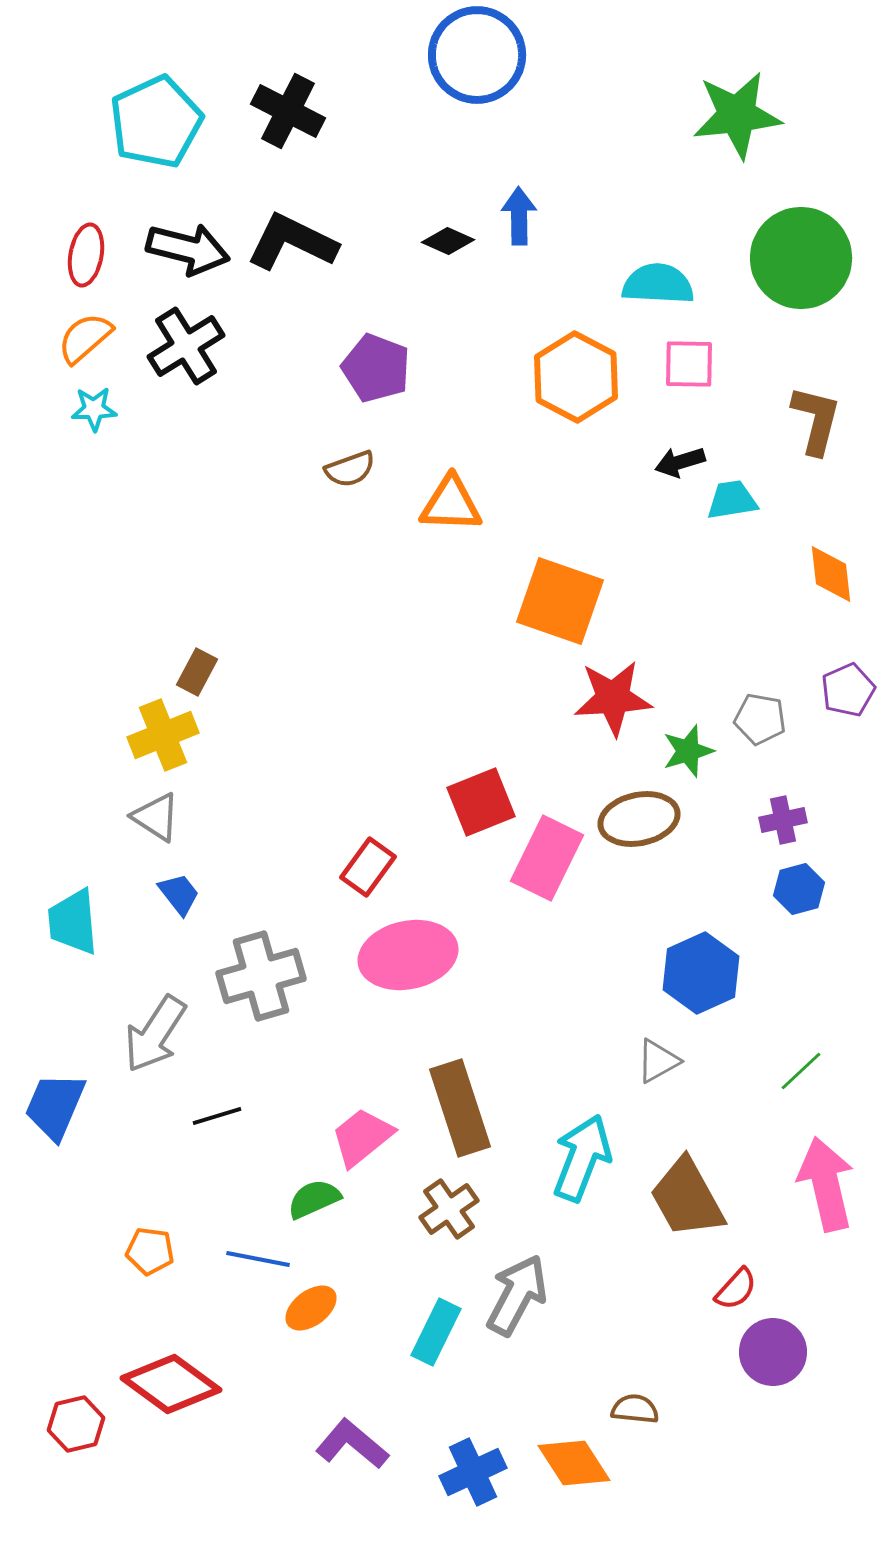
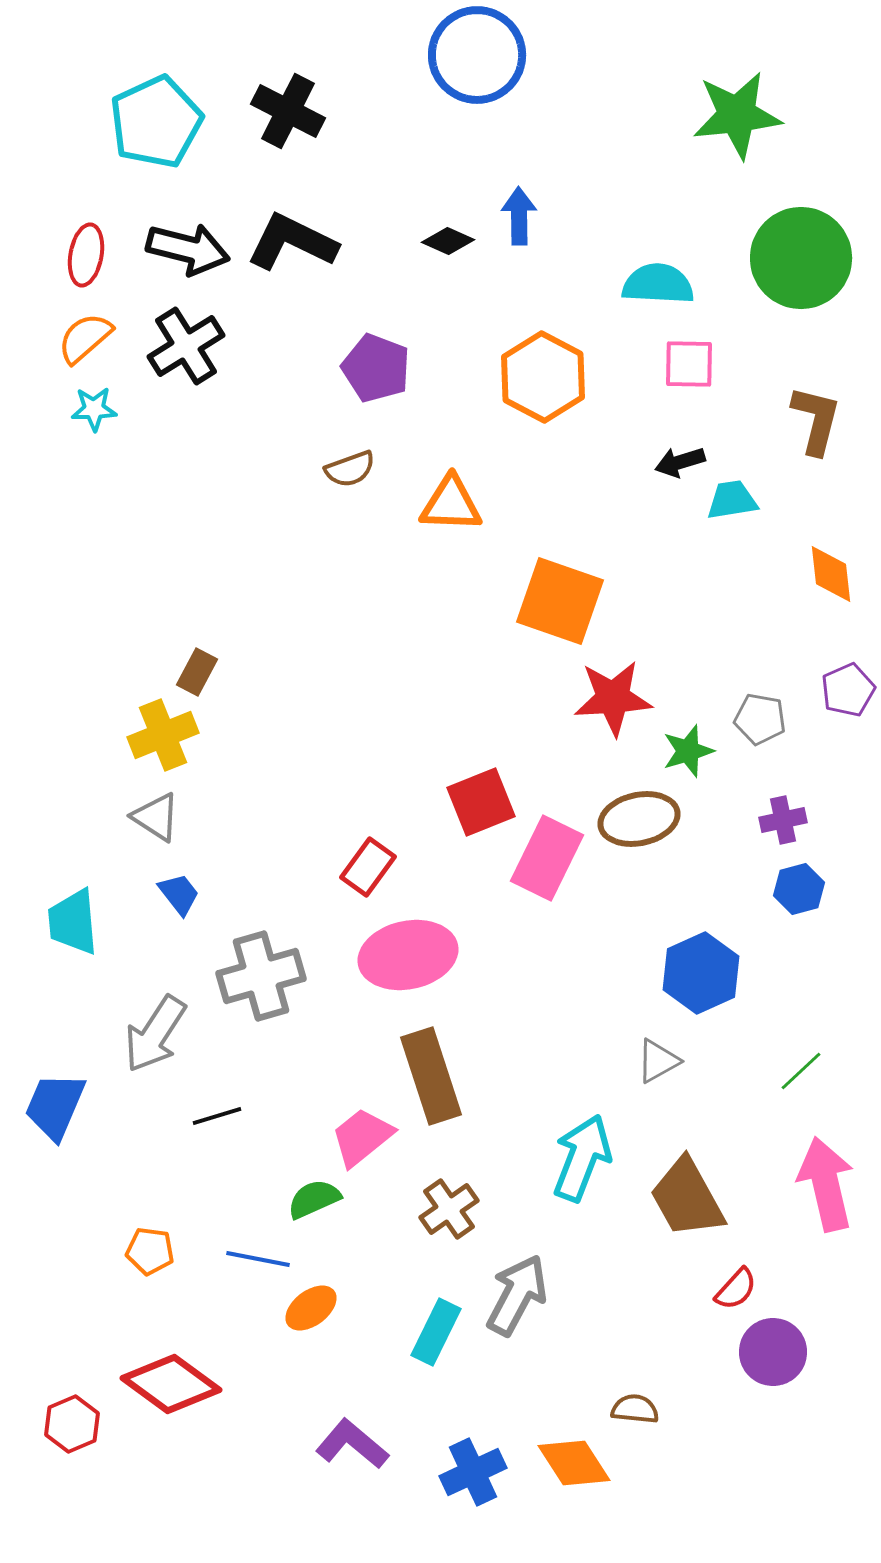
orange hexagon at (576, 377): moved 33 px left
brown rectangle at (460, 1108): moved 29 px left, 32 px up
red hexagon at (76, 1424): moved 4 px left; rotated 10 degrees counterclockwise
